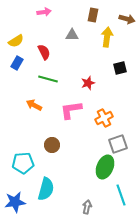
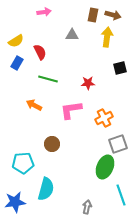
brown arrow: moved 14 px left, 4 px up
red semicircle: moved 4 px left
red star: rotated 16 degrees clockwise
brown circle: moved 1 px up
